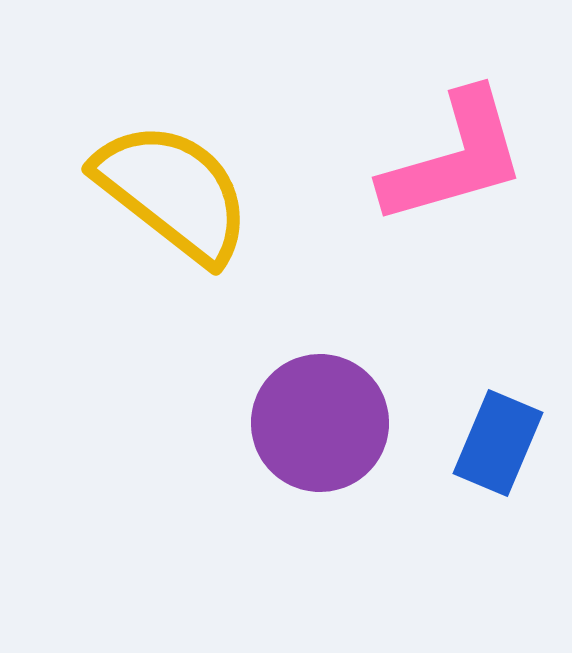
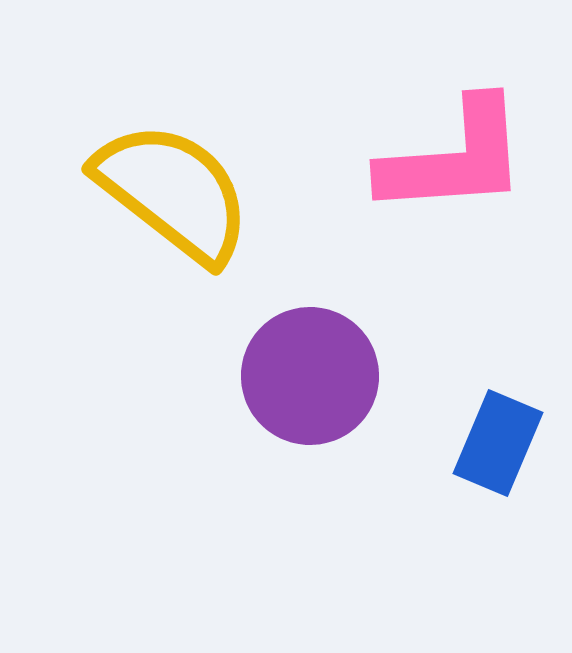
pink L-shape: rotated 12 degrees clockwise
purple circle: moved 10 px left, 47 px up
